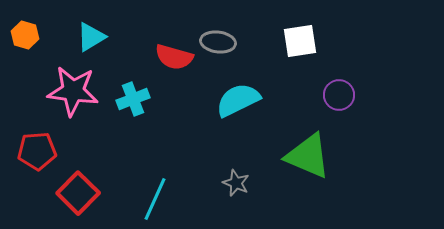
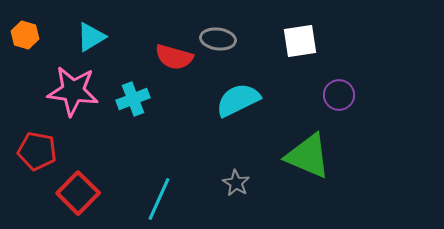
gray ellipse: moved 3 px up
red pentagon: rotated 15 degrees clockwise
gray star: rotated 8 degrees clockwise
cyan line: moved 4 px right
